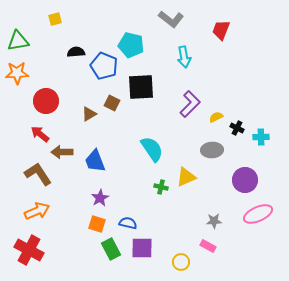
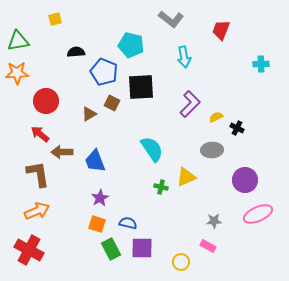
blue pentagon: moved 6 px down
cyan cross: moved 73 px up
brown L-shape: rotated 24 degrees clockwise
